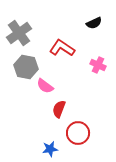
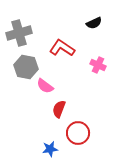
gray cross: rotated 20 degrees clockwise
